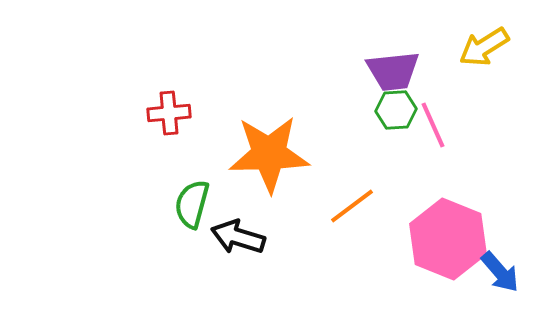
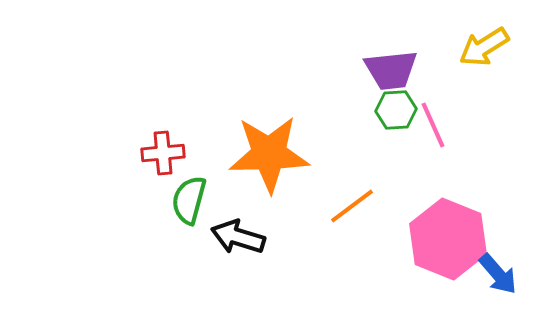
purple trapezoid: moved 2 px left, 1 px up
red cross: moved 6 px left, 40 px down
green semicircle: moved 3 px left, 4 px up
blue arrow: moved 2 px left, 2 px down
